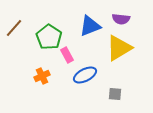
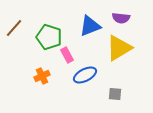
purple semicircle: moved 1 px up
green pentagon: rotated 15 degrees counterclockwise
